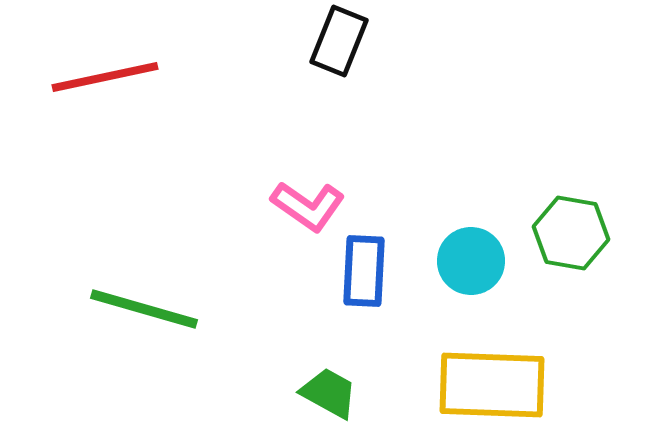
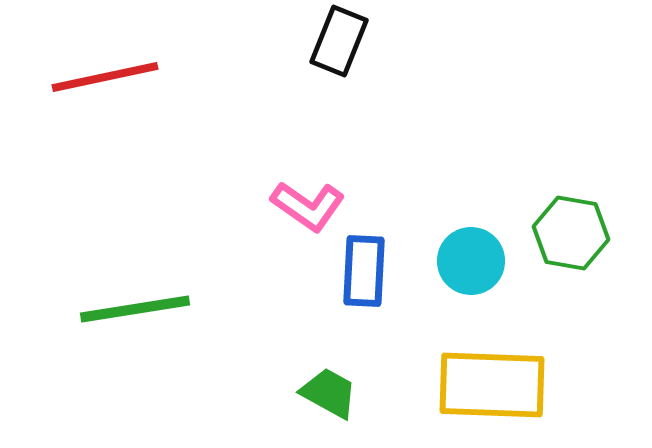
green line: moved 9 px left; rotated 25 degrees counterclockwise
